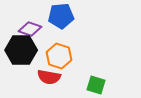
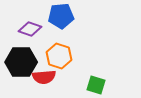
black hexagon: moved 12 px down
red semicircle: moved 5 px left; rotated 15 degrees counterclockwise
